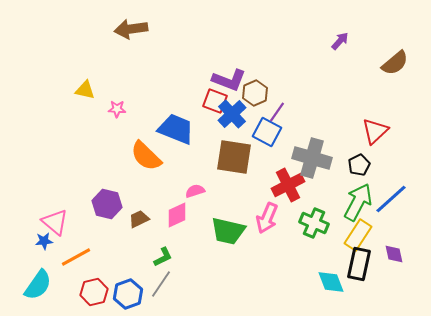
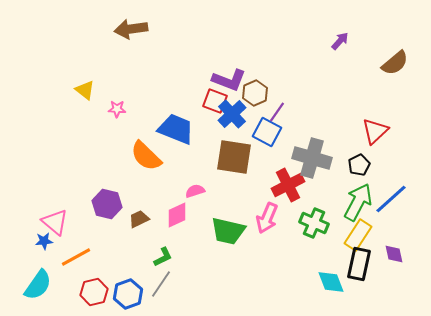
yellow triangle: rotated 25 degrees clockwise
